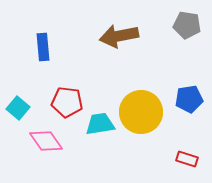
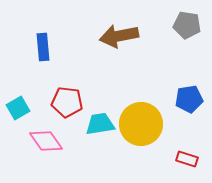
cyan square: rotated 20 degrees clockwise
yellow circle: moved 12 px down
